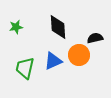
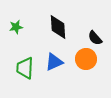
black semicircle: rotated 119 degrees counterclockwise
orange circle: moved 7 px right, 4 px down
blue triangle: moved 1 px right, 1 px down
green trapezoid: rotated 10 degrees counterclockwise
